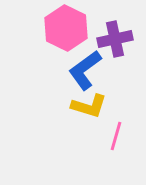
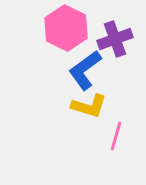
purple cross: rotated 8 degrees counterclockwise
